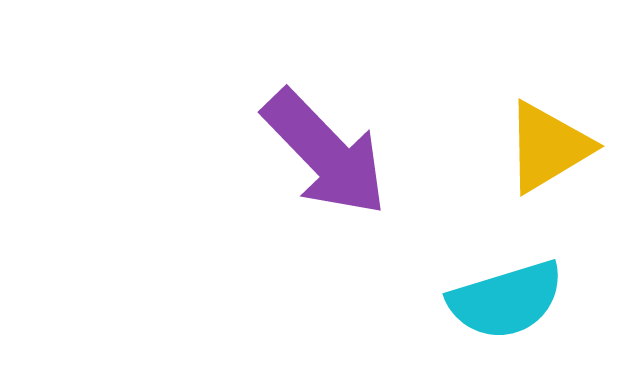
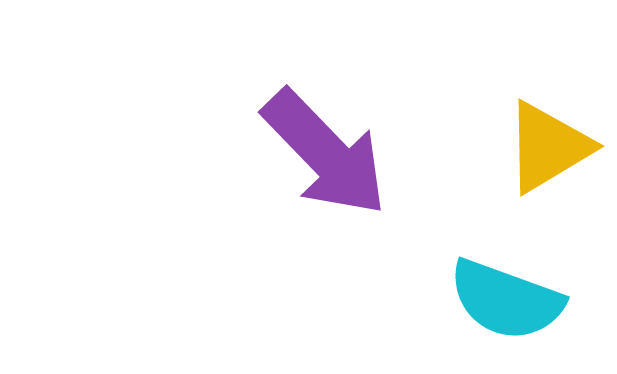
cyan semicircle: rotated 37 degrees clockwise
